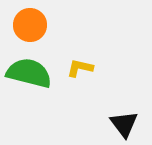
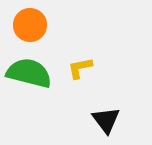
yellow L-shape: rotated 24 degrees counterclockwise
black triangle: moved 18 px left, 4 px up
